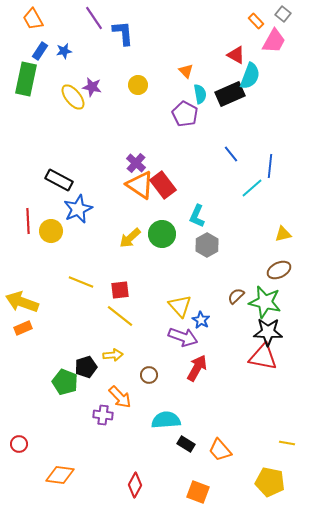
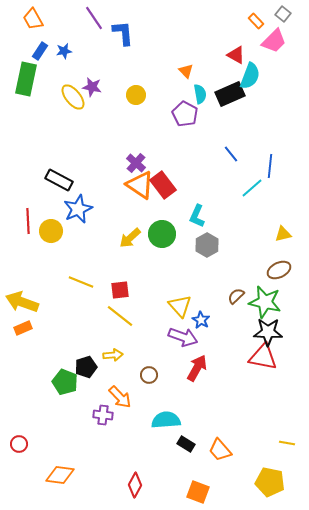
pink trapezoid at (274, 41): rotated 16 degrees clockwise
yellow circle at (138, 85): moved 2 px left, 10 px down
